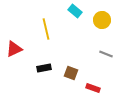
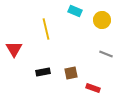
cyan rectangle: rotated 16 degrees counterclockwise
red triangle: rotated 36 degrees counterclockwise
black rectangle: moved 1 px left, 4 px down
brown square: rotated 32 degrees counterclockwise
